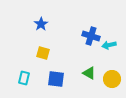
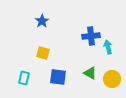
blue star: moved 1 px right, 3 px up
blue cross: rotated 24 degrees counterclockwise
cyan arrow: moved 1 px left, 2 px down; rotated 88 degrees clockwise
green triangle: moved 1 px right
blue square: moved 2 px right, 2 px up
